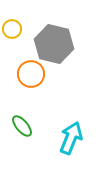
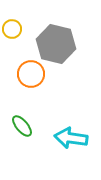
gray hexagon: moved 2 px right
cyan arrow: rotated 104 degrees counterclockwise
